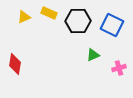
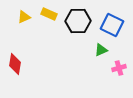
yellow rectangle: moved 1 px down
green triangle: moved 8 px right, 5 px up
